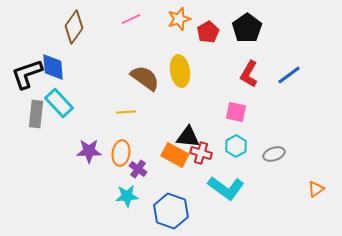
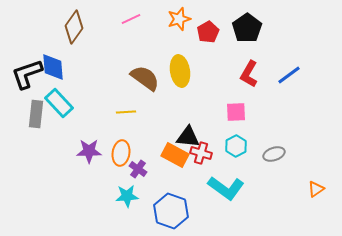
pink square: rotated 15 degrees counterclockwise
